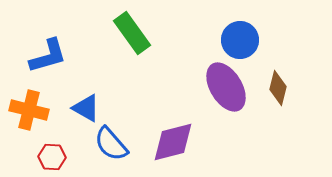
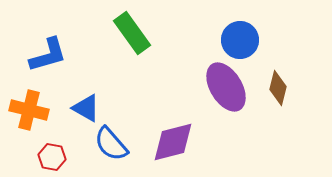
blue L-shape: moved 1 px up
red hexagon: rotated 8 degrees clockwise
